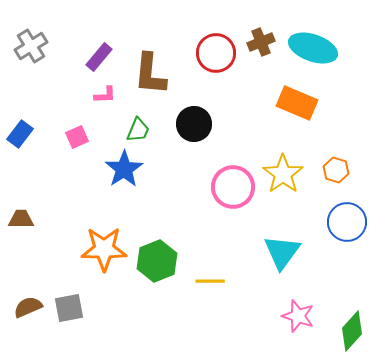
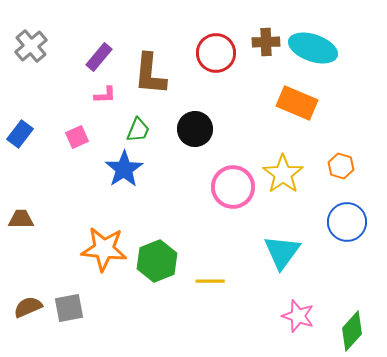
brown cross: moved 5 px right; rotated 20 degrees clockwise
gray cross: rotated 8 degrees counterclockwise
black circle: moved 1 px right, 5 px down
orange hexagon: moved 5 px right, 4 px up
orange star: rotated 6 degrees clockwise
